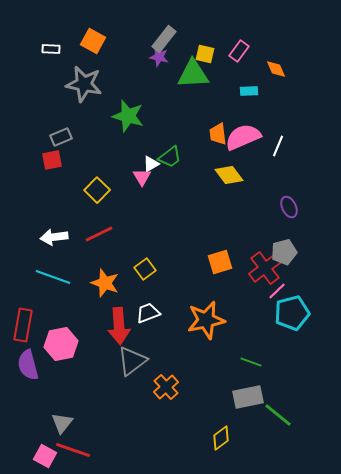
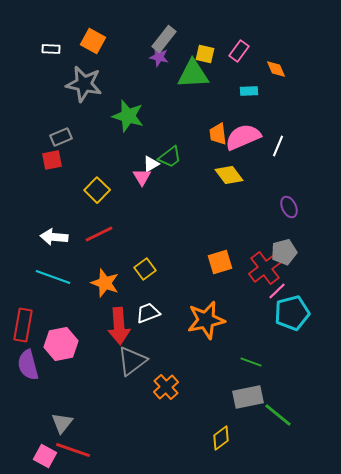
white arrow at (54, 237): rotated 12 degrees clockwise
